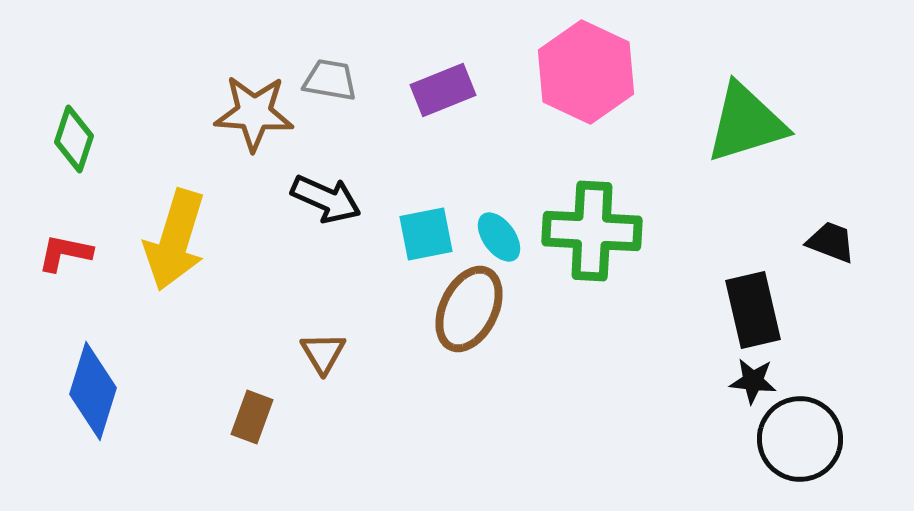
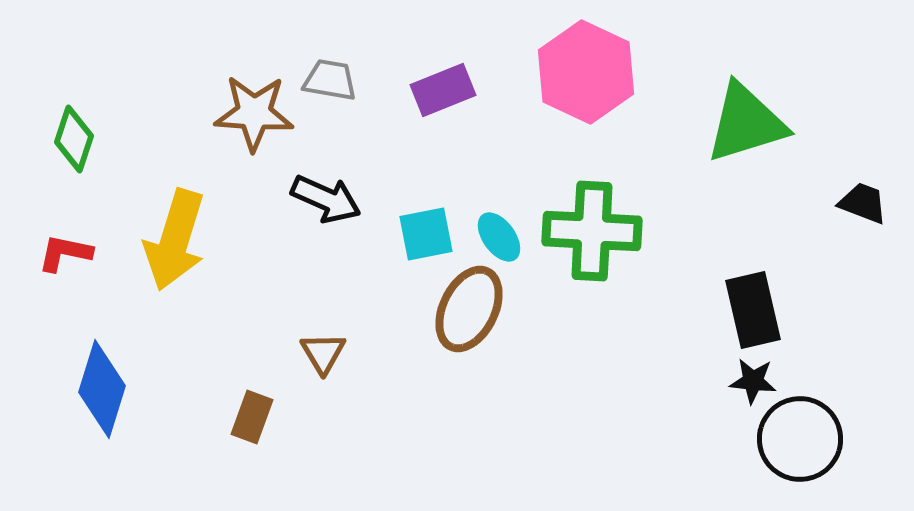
black trapezoid: moved 32 px right, 39 px up
blue diamond: moved 9 px right, 2 px up
